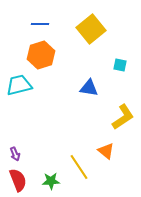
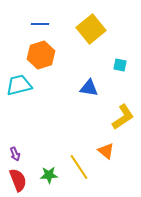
green star: moved 2 px left, 6 px up
